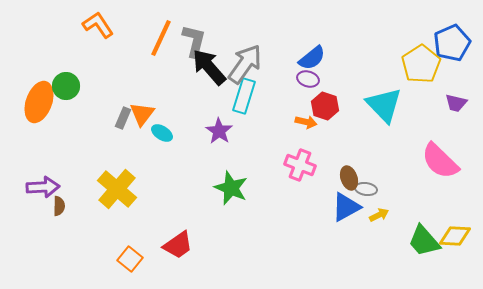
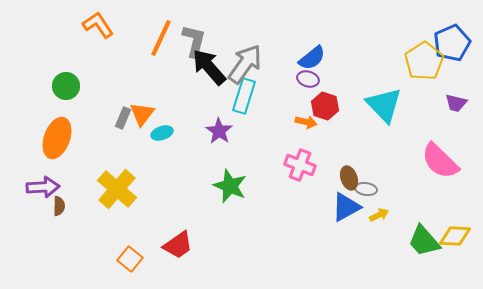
yellow pentagon: moved 3 px right, 3 px up
orange ellipse: moved 18 px right, 36 px down
cyan ellipse: rotated 50 degrees counterclockwise
green star: moved 1 px left, 2 px up
